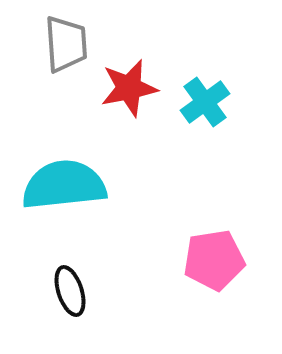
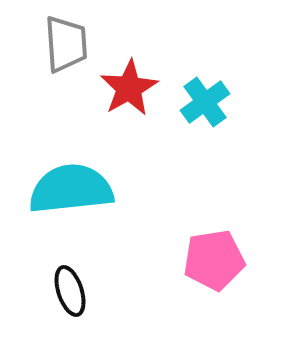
red star: rotated 18 degrees counterclockwise
cyan semicircle: moved 7 px right, 4 px down
